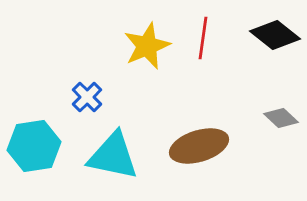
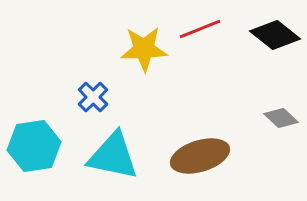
red line: moved 3 px left, 9 px up; rotated 60 degrees clockwise
yellow star: moved 3 px left, 3 px down; rotated 21 degrees clockwise
blue cross: moved 6 px right
brown ellipse: moved 1 px right, 10 px down
